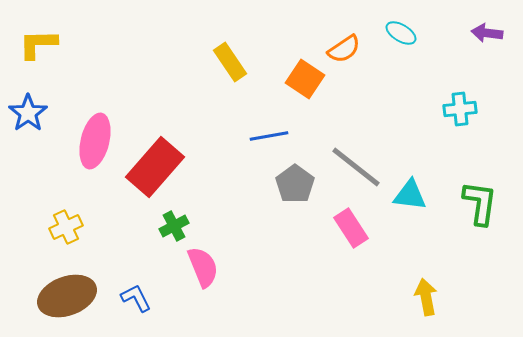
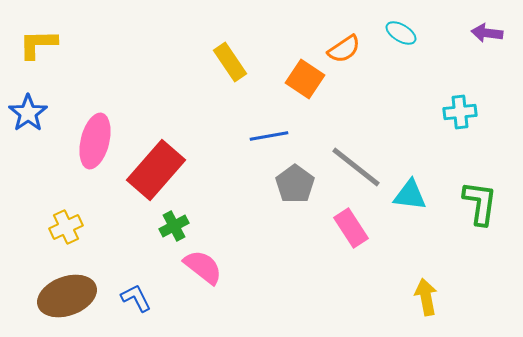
cyan cross: moved 3 px down
red rectangle: moved 1 px right, 3 px down
pink semicircle: rotated 30 degrees counterclockwise
